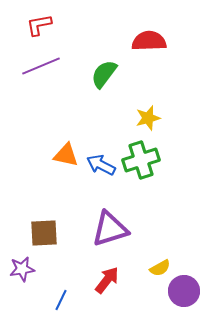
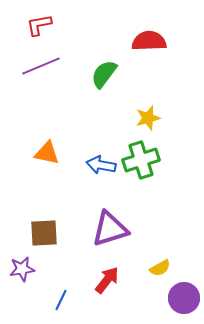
orange triangle: moved 19 px left, 2 px up
blue arrow: rotated 16 degrees counterclockwise
purple circle: moved 7 px down
